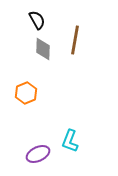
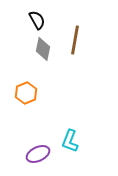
gray diamond: rotated 10 degrees clockwise
